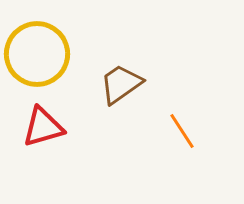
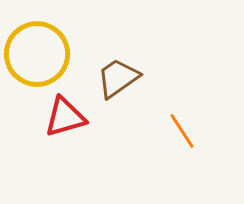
brown trapezoid: moved 3 px left, 6 px up
red triangle: moved 22 px right, 10 px up
